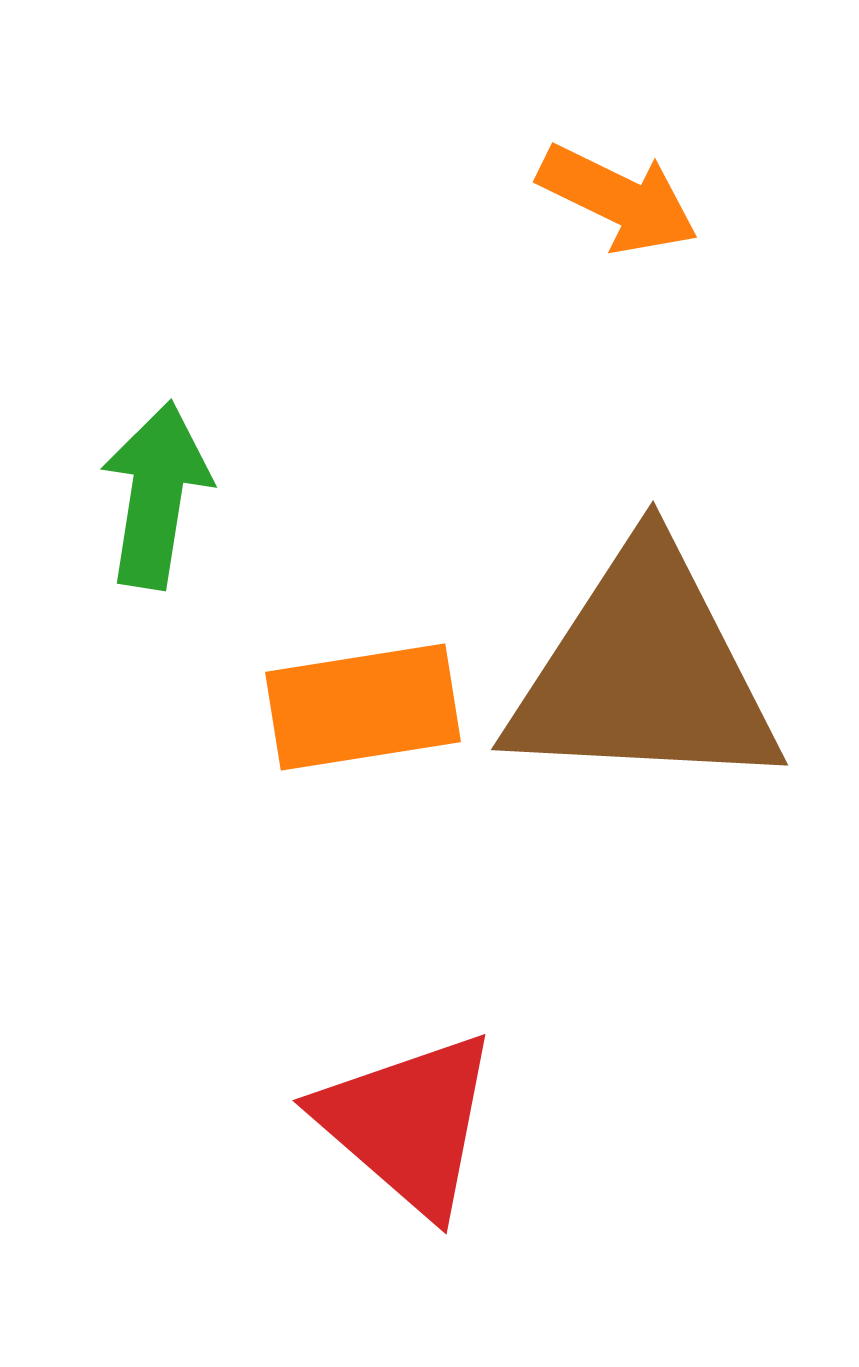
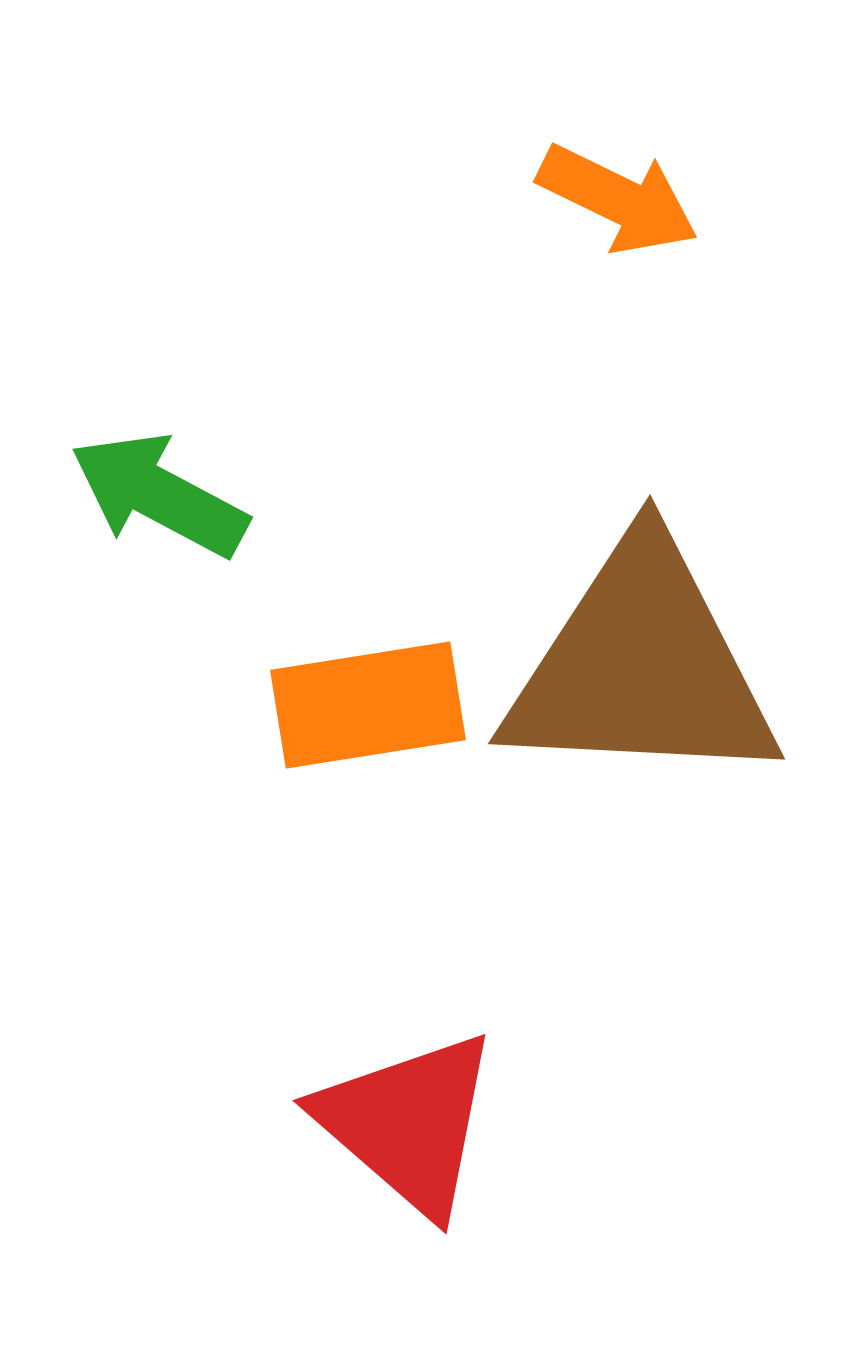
green arrow: moved 3 px right; rotated 71 degrees counterclockwise
brown triangle: moved 3 px left, 6 px up
orange rectangle: moved 5 px right, 2 px up
